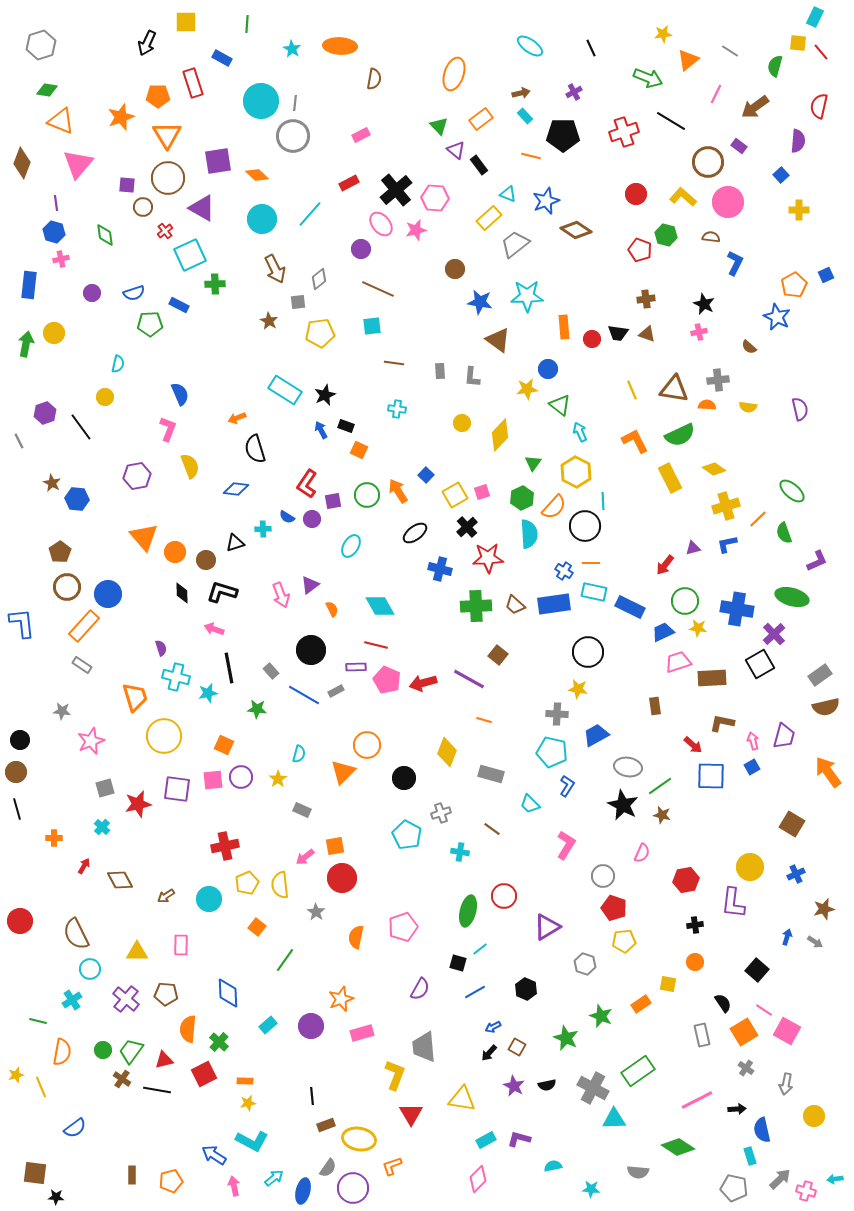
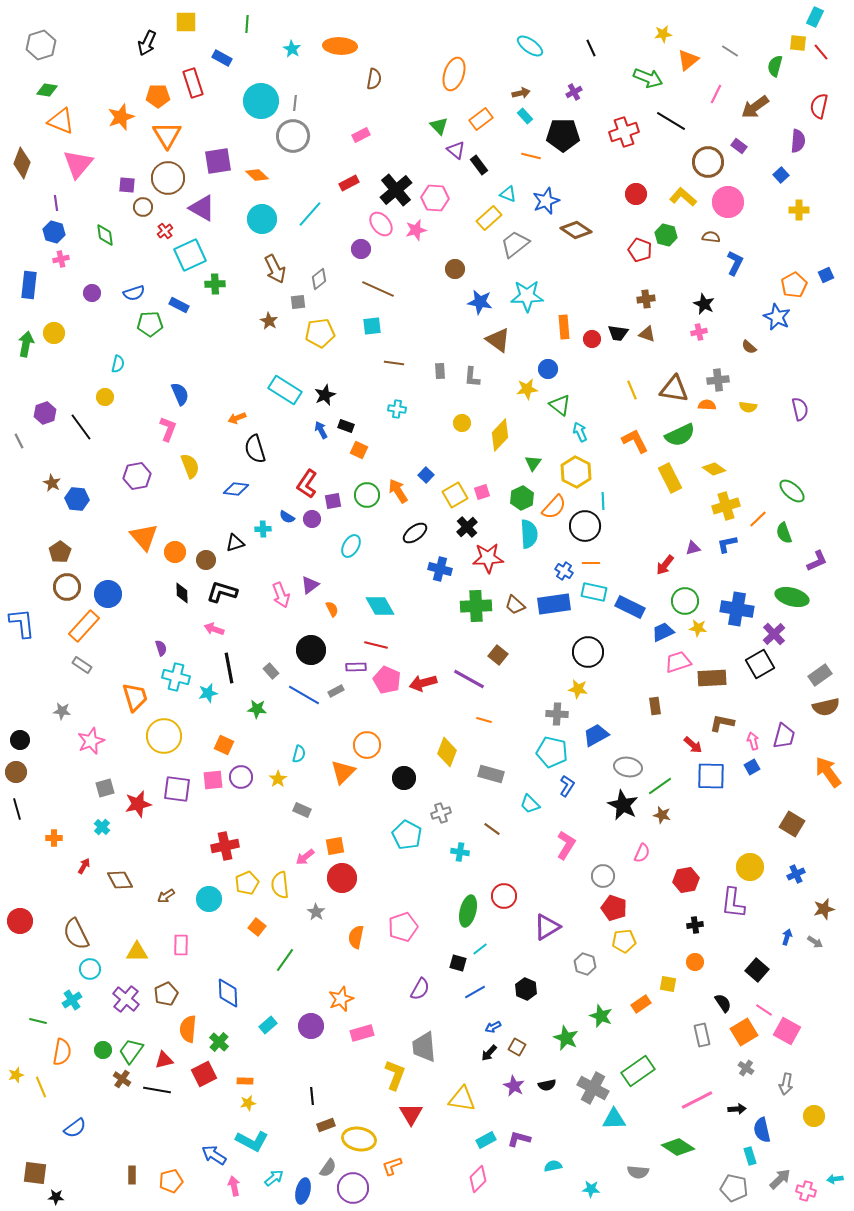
brown pentagon at (166, 994): rotated 30 degrees counterclockwise
